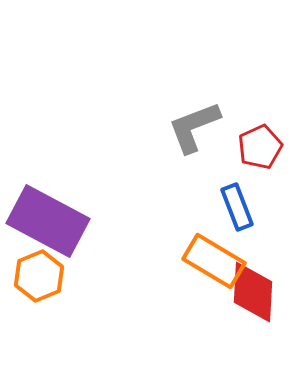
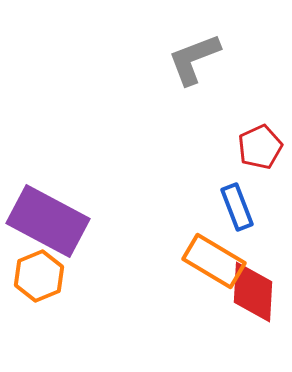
gray L-shape: moved 68 px up
